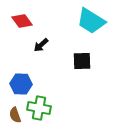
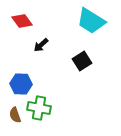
black square: rotated 30 degrees counterclockwise
